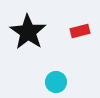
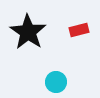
red rectangle: moved 1 px left, 1 px up
